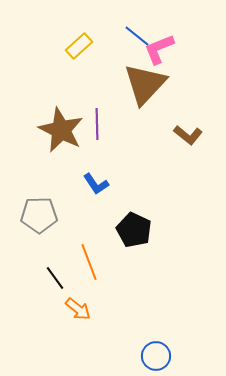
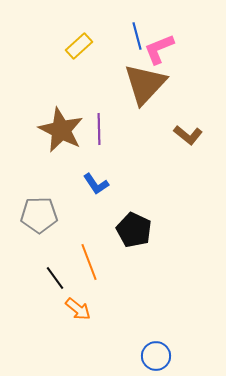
blue line: rotated 36 degrees clockwise
purple line: moved 2 px right, 5 px down
